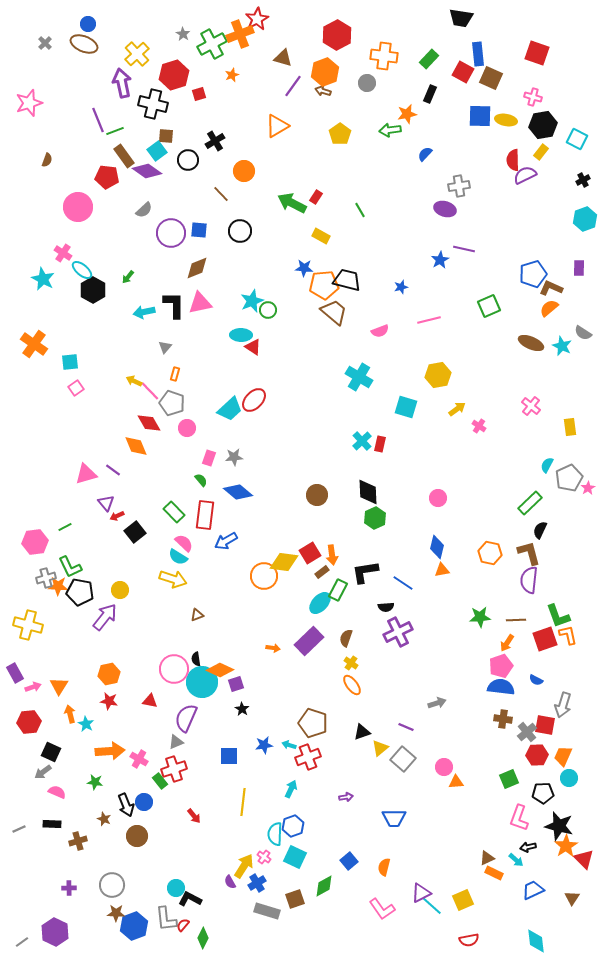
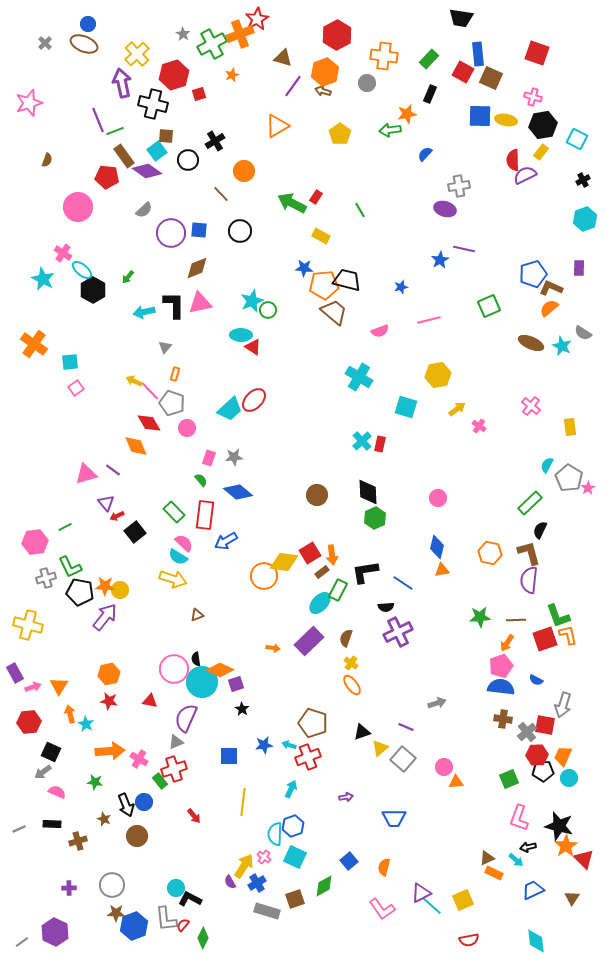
gray pentagon at (569, 478): rotated 16 degrees counterclockwise
orange star at (58, 586): moved 47 px right
black pentagon at (543, 793): moved 22 px up
